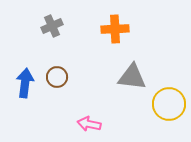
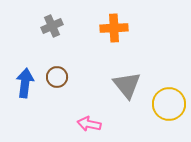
orange cross: moved 1 px left, 1 px up
gray triangle: moved 5 px left, 8 px down; rotated 44 degrees clockwise
